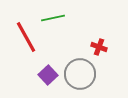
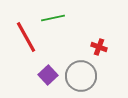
gray circle: moved 1 px right, 2 px down
